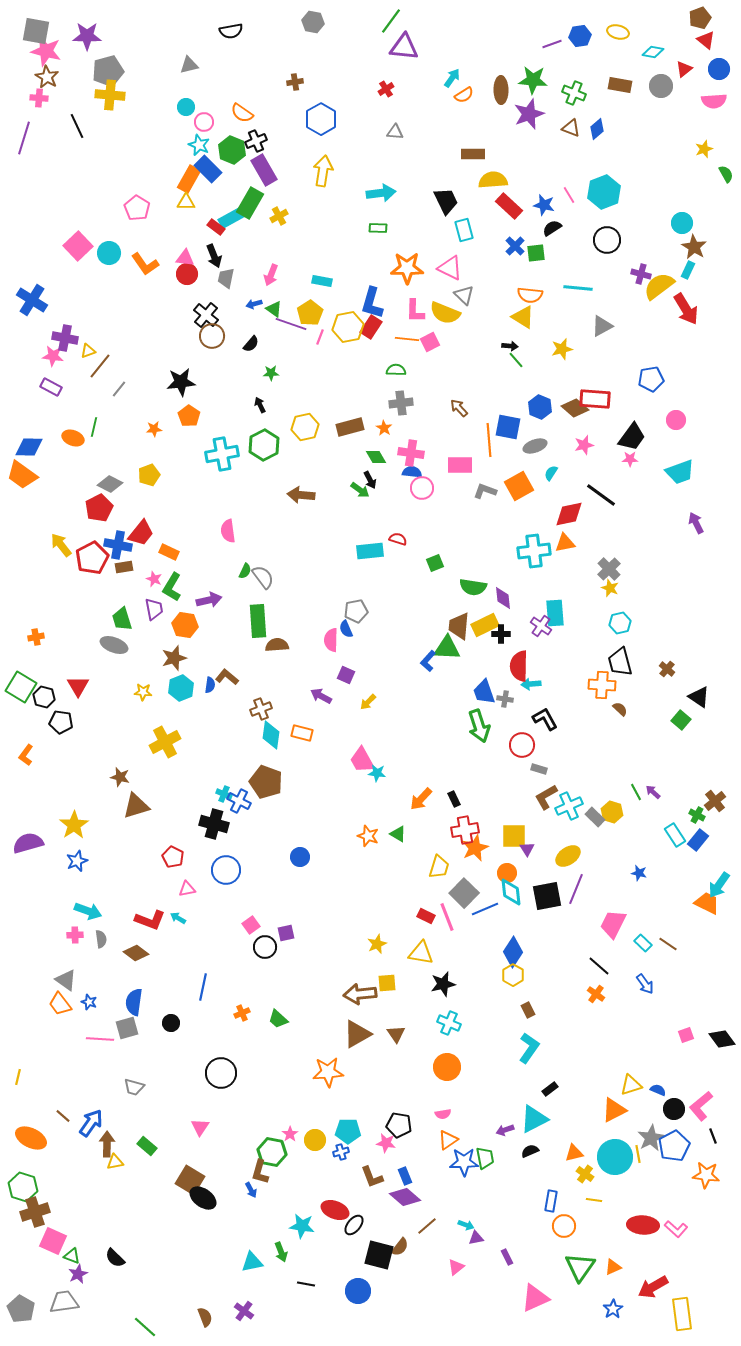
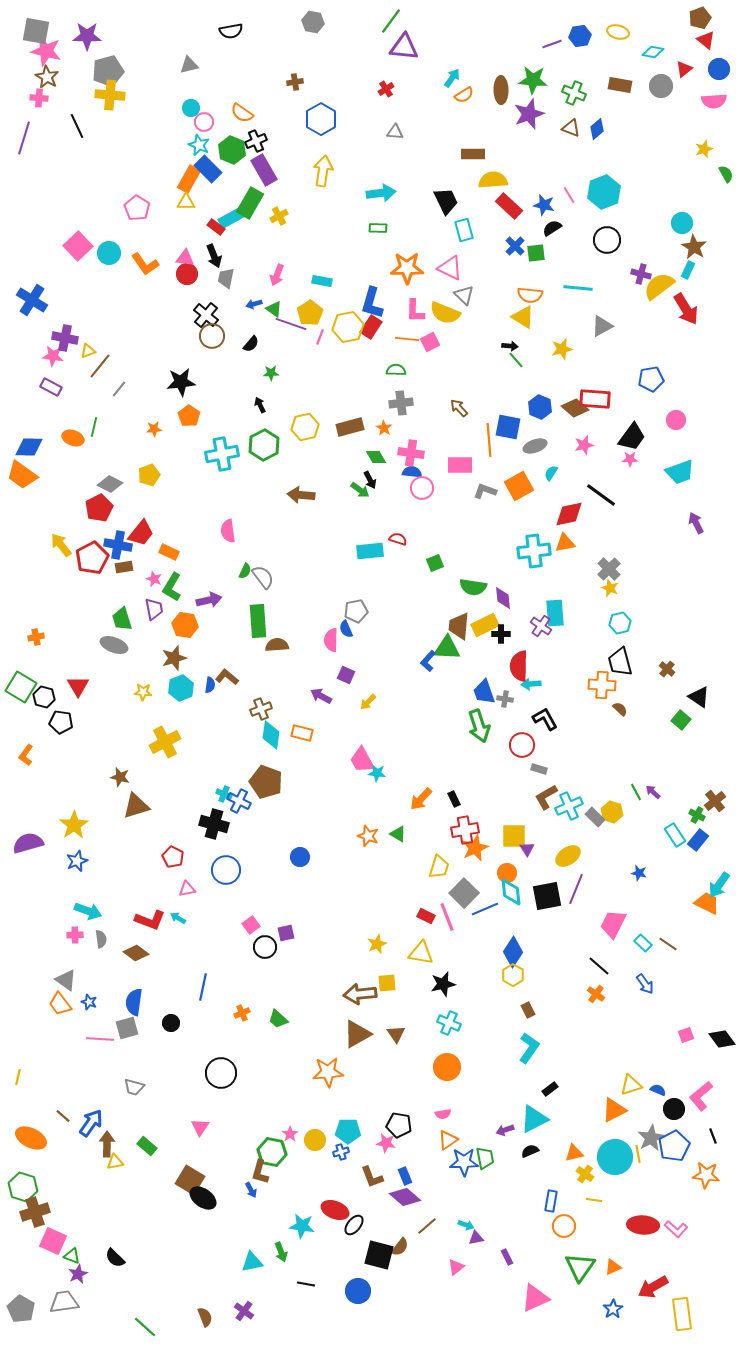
cyan circle at (186, 107): moved 5 px right, 1 px down
pink arrow at (271, 275): moved 6 px right
pink L-shape at (701, 1106): moved 10 px up
